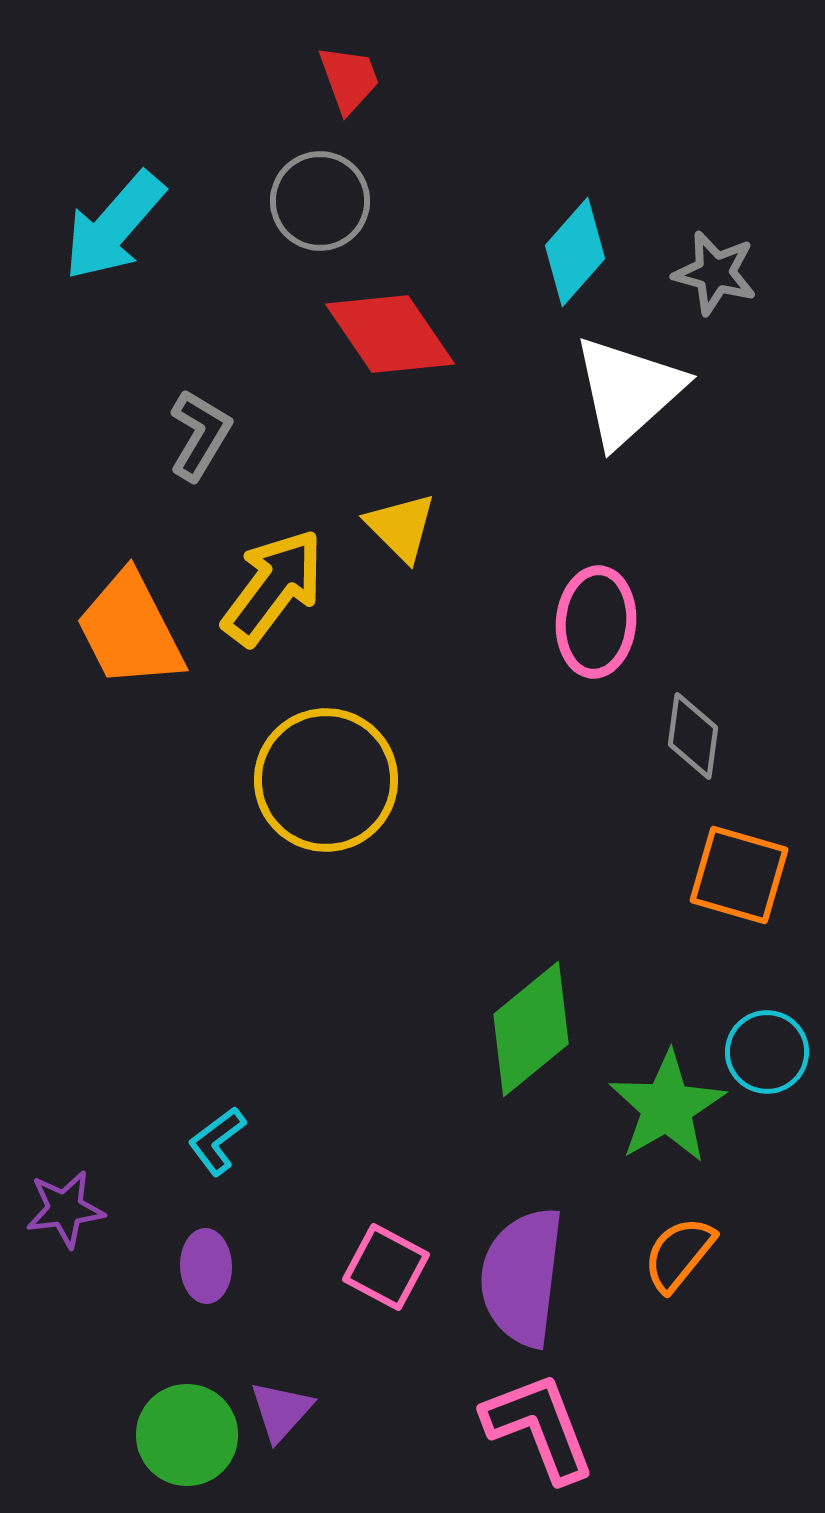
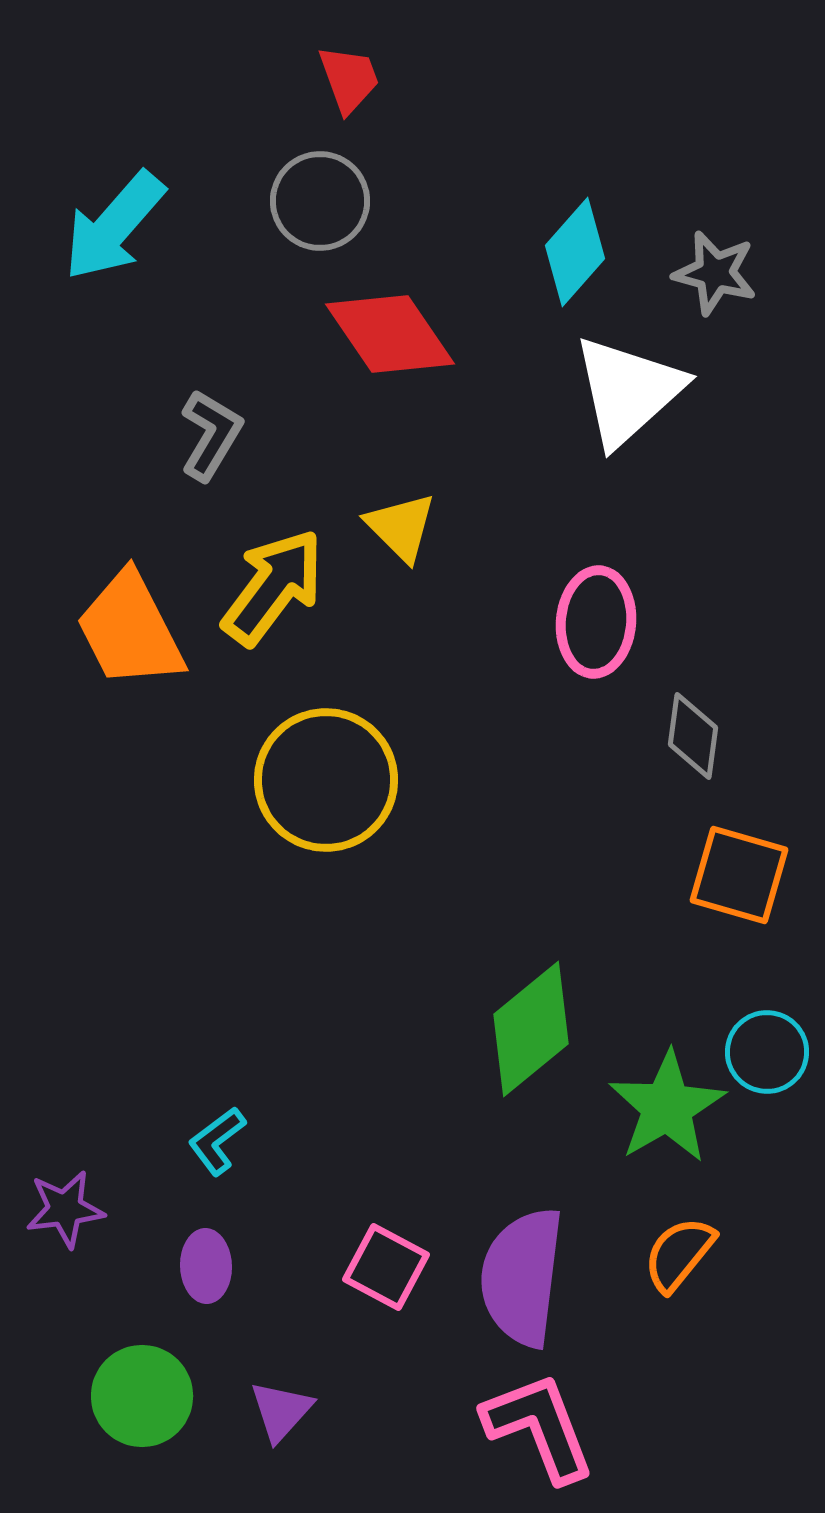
gray L-shape: moved 11 px right
green circle: moved 45 px left, 39 px up
